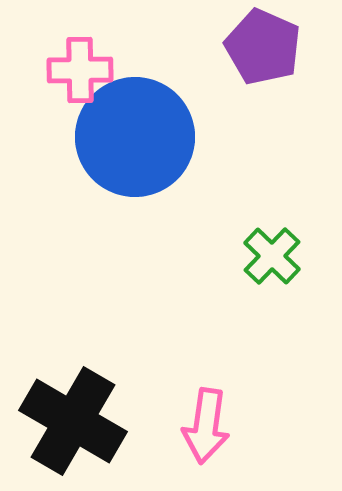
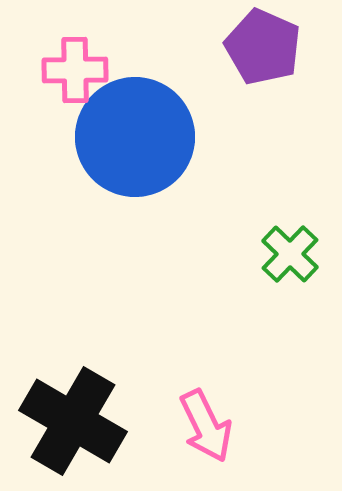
pink cross: moved 5 px left
green cross: moved 18 px right, 2 px up
pink arrow: rotated 34 degrees counterclockwise
